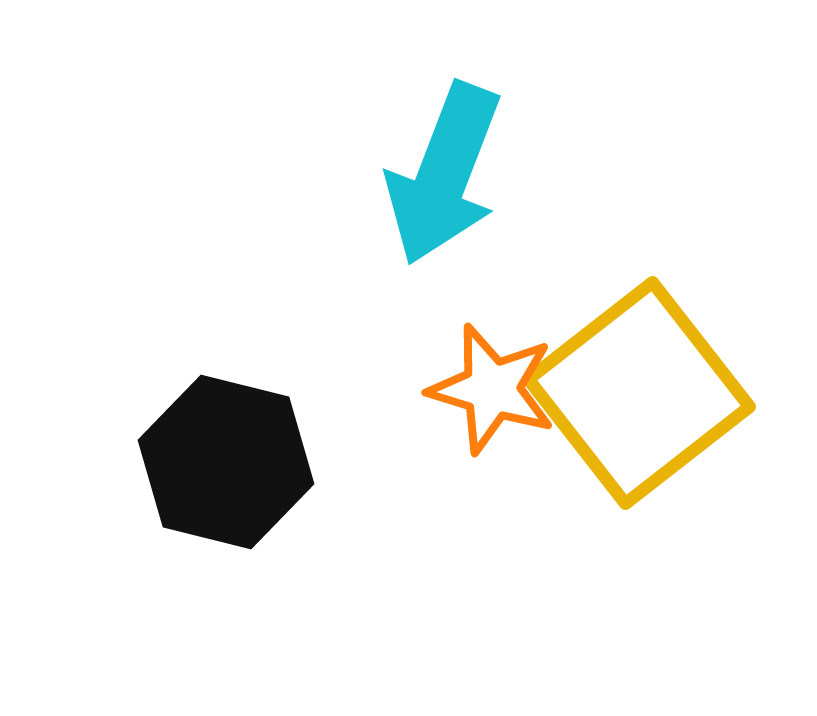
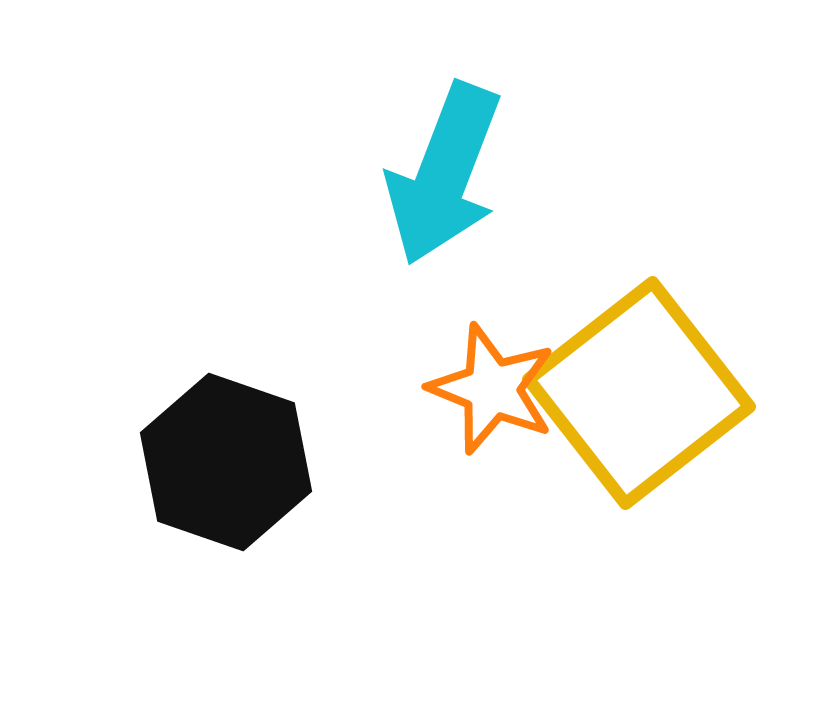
orange star: rotated 5 degrees clockwise
black hexagon: rotated 5 degrees clockwise
